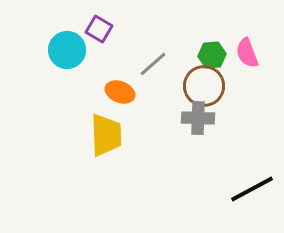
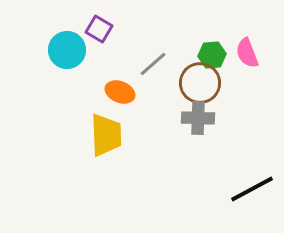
brown circle: moved 4 px left, 3 px up
